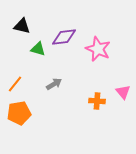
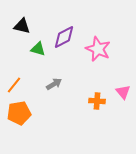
purple diamond: rotated 20 degrees counterclockwise
orange line: moved 1 px left, 1 px down
